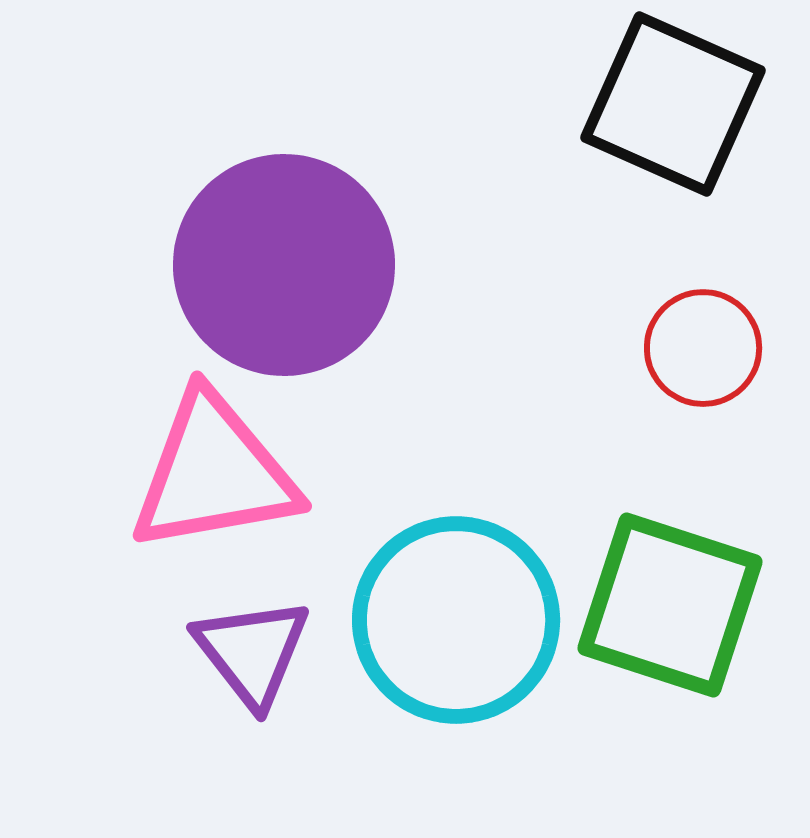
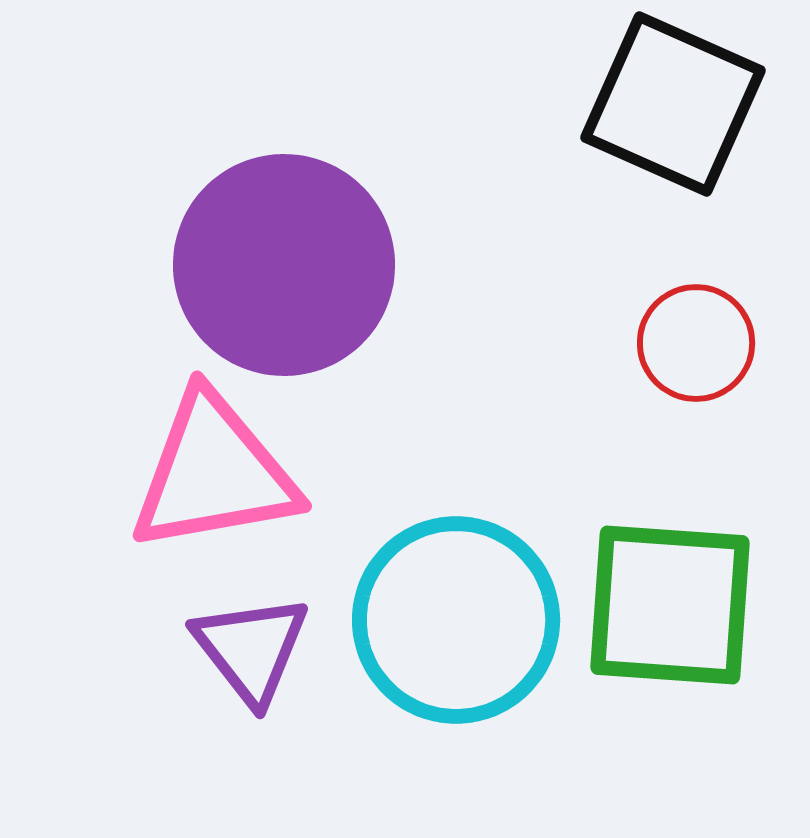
red circle: moved 7 px left, 5 px up
green square: rotated 14 degrees counterclockwise
purple triangle: moved 1 px left, 3 px up
